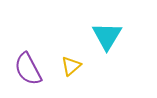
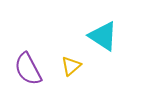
cyan triangle: moved 4 px left; rotated 28 degrees counterclockwise
